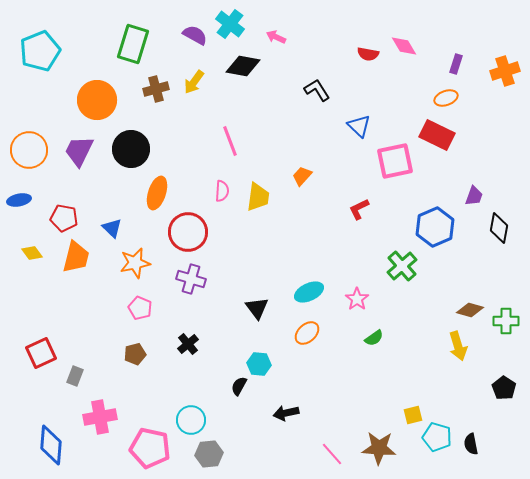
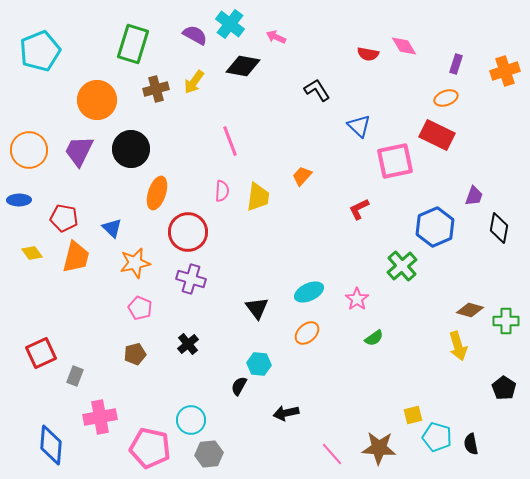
blue ellipse at (19, 200): rotated 10 degrees clockwise
